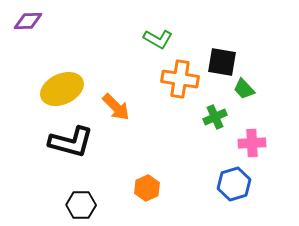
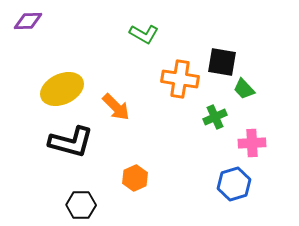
green L-shape: moved 14 px left, 5 px up
orange hexagon: moved 12 px left, 10 px up
